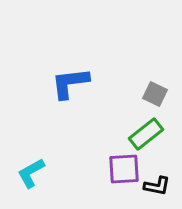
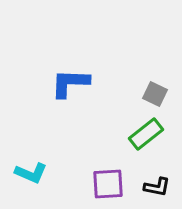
blue L-shape: rotated 9 degrees clockwise
purple square: moved 16 px left, 15 px down
cyan L-shape: rotated 128 degrees counterclockwise
black L-shape: moved 1 px down
